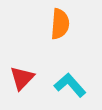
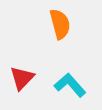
orange semicircle: rotated 20 degrees counterclockwise
